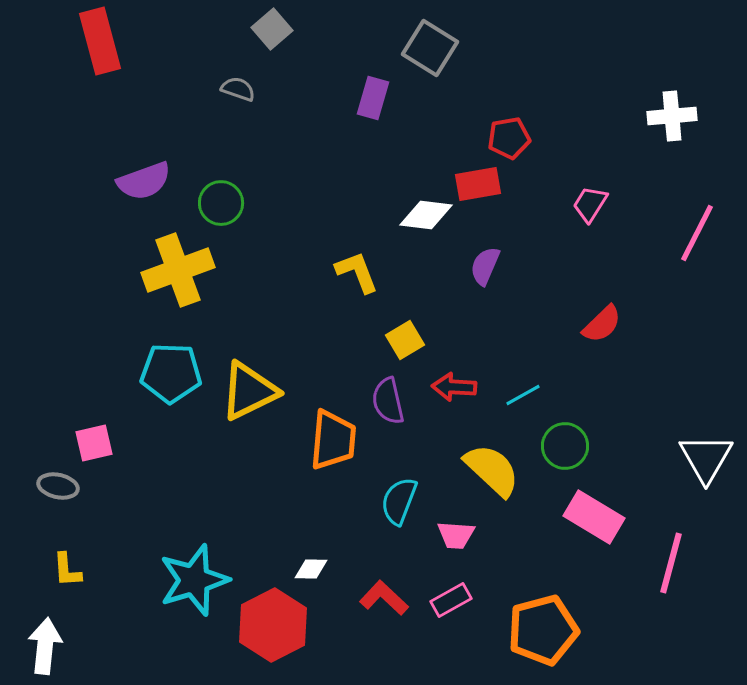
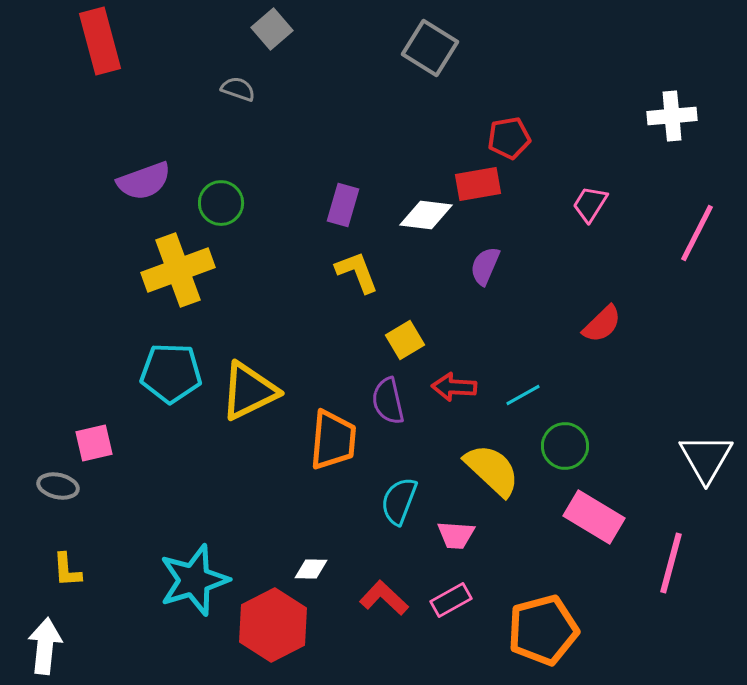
purple rectangle at (373, 98): moved 30 px left, 107 px down
